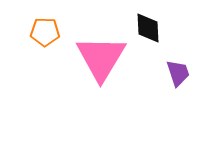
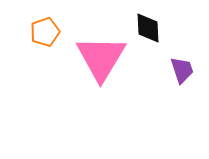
orange pentagon: rotated 20 degrees counterclockwise
purple trapezoid: moved 4 px right, 3 px up
